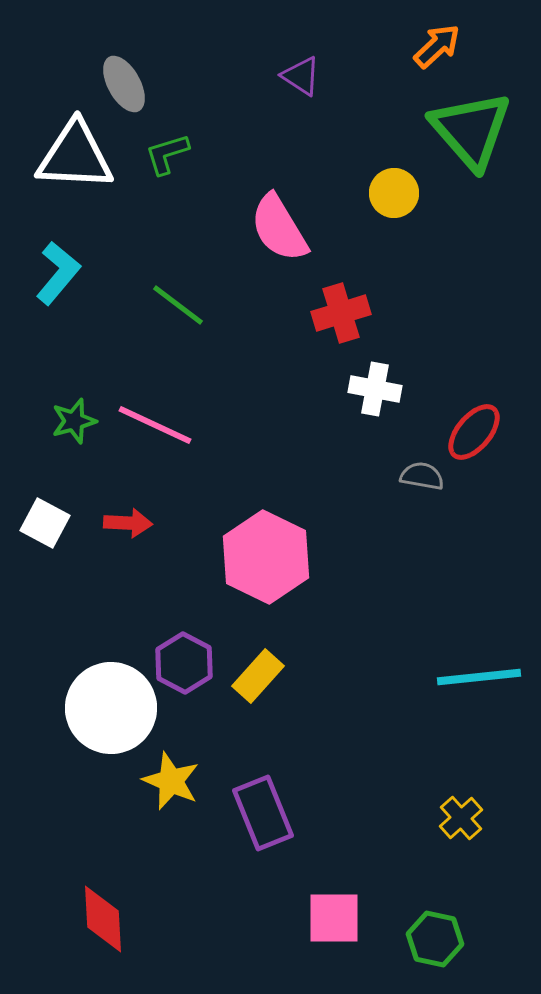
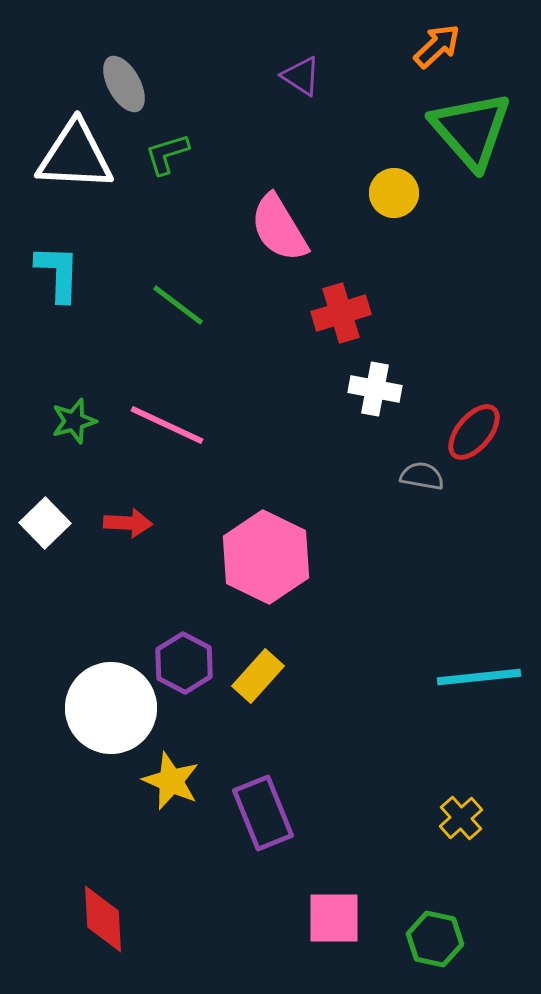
cyan L-shape: rotated 38 degrees counterclockwise
pink line: moved 12 px right
white square: rotated 18 degrees clockwise
